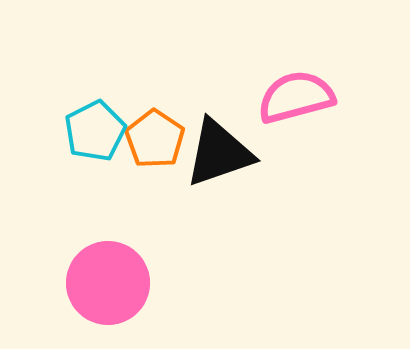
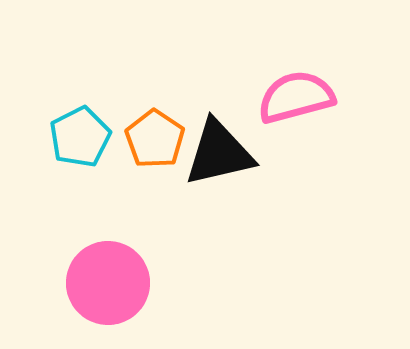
cyan pentagon: moved 15 px left, 6 px down
black triangle: rotated 6 degrees clockwise
